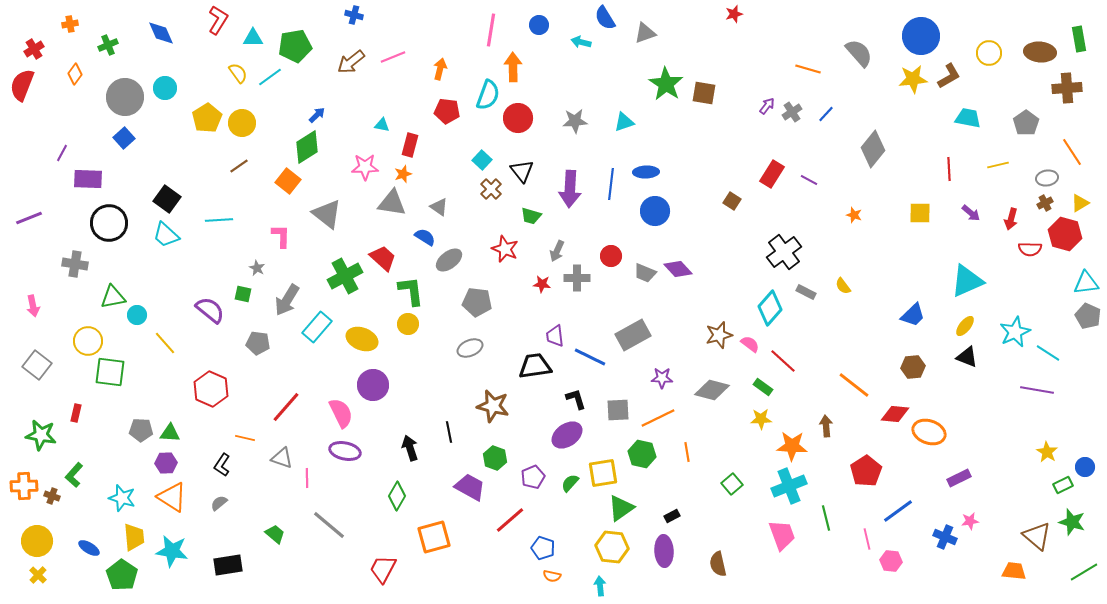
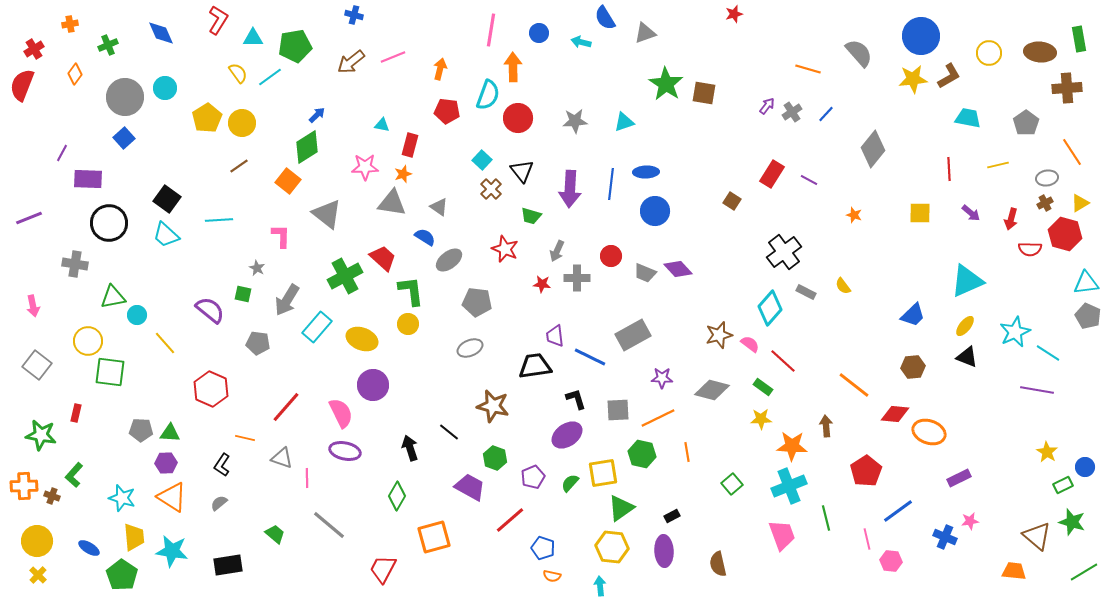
blue circle at (539, 25): moved 8 px down
black line at (449, 432): rotated 40 degrees counterclockwise
